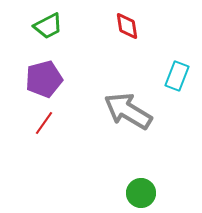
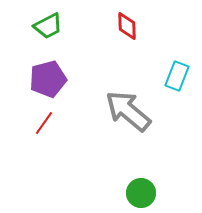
red diamond: rotated 8 degrees clockwise
purple pentagon: moved 4 px right
gray arrow: rotated 9 degrees clockwise
